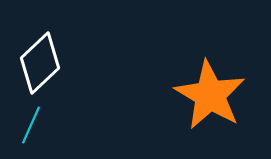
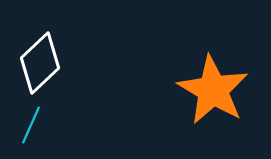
orange star: moved 3 px right, 5 px up
